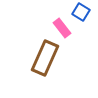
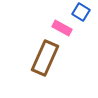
pink rectangle: rotated 24 degrees counterclockwise
